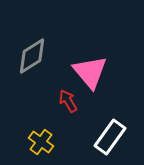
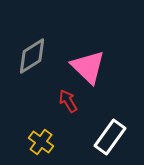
pink triangle: moved 2 px left, 5 px up; rotated 6 degrees counterclockwise
